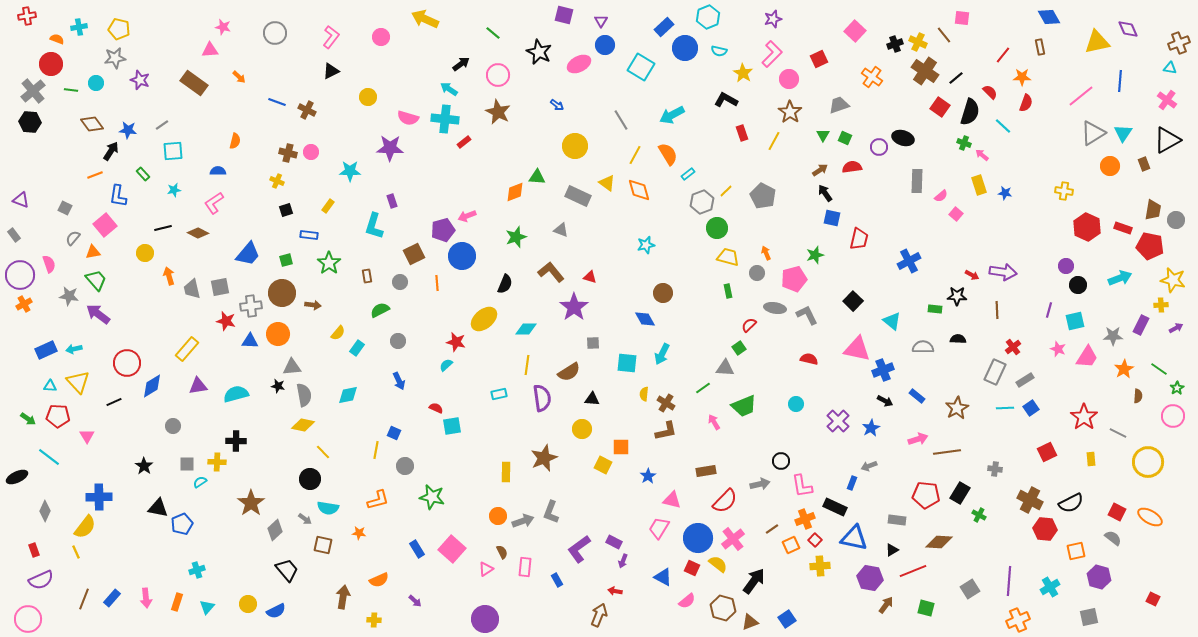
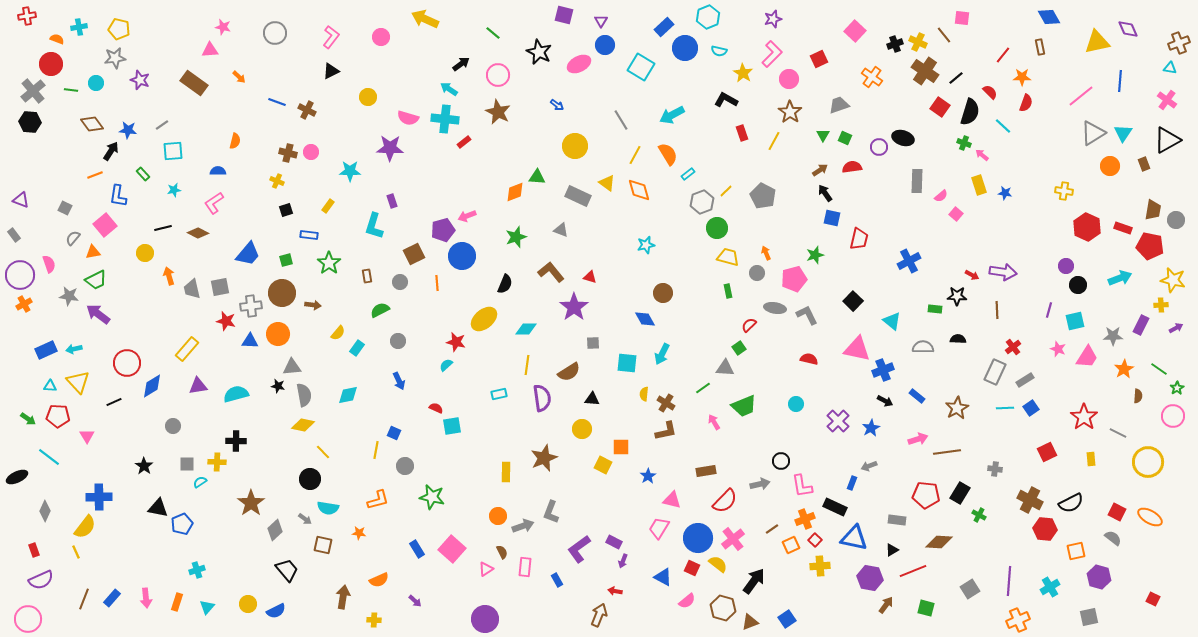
green trapezoid at (96, 280): rotated 105 degrees clockwise
gray arrow at (523, 521): moved 5 px down
